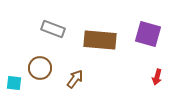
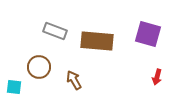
gray rectangle: moved 2 px right, 2 px down
brown rectangle: moved 3 px left, 1 px down
brown circle: moved 1 px left, 1 px up
brown arrow: moved 1 px left, 1 px down; rotated 66 degrees counterclockwise
cyan square: moved 4 px down
